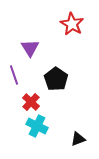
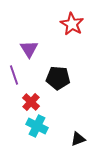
purple triangle: moved 1 px left, 1 px down
black pentagon: moved 2 px right, 1 px up; rotated 30 degrees counterclockwise
